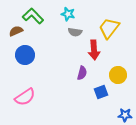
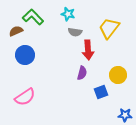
green L-shape: moved 1 px down
red arrow: moved 6 px left
